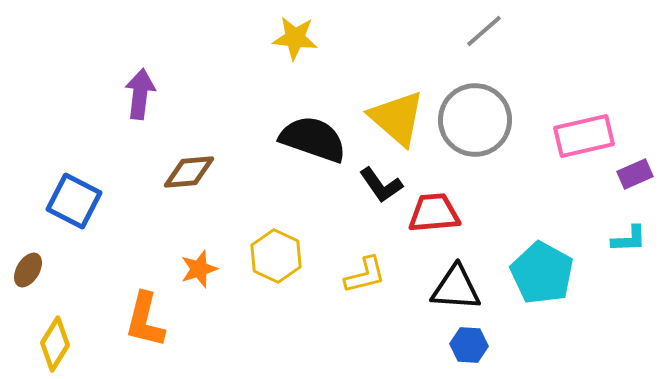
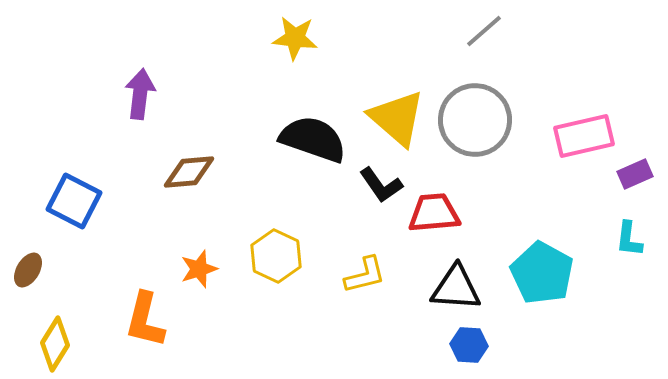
cyan L-shape: rotated 99 degrees clockwise
